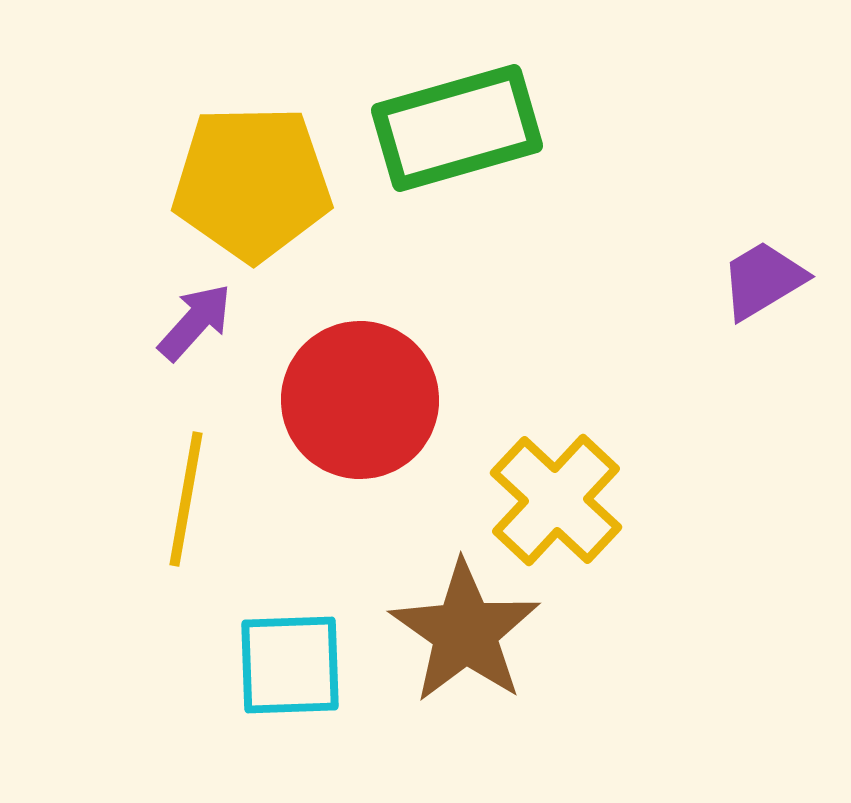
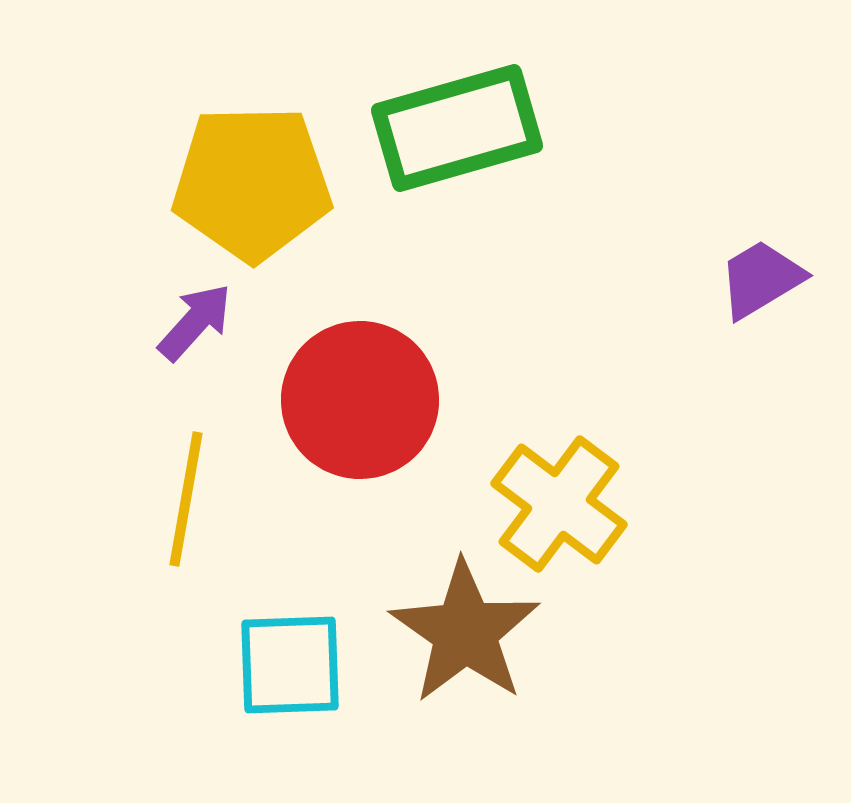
purple trapezoid: moved 2 px left, 1 px up
yellow cross: moved 3 px right, 4 px down; rotated 6 degrees counterclockwise
